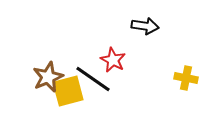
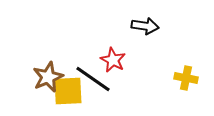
yellow square: rotated 12 degrees clockwise
